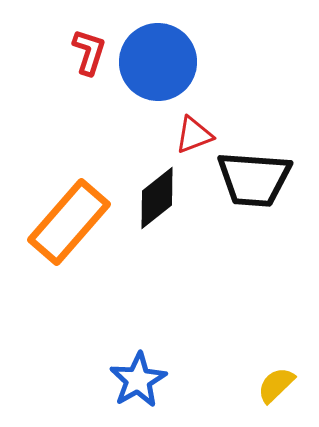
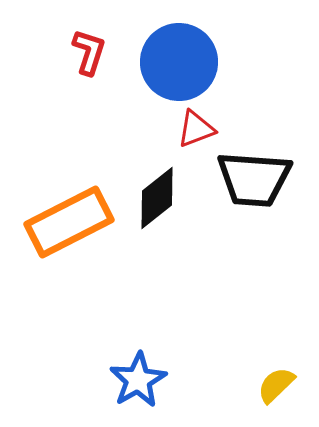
blue circle: moved 21 px right
red triangle: moved 2 px right, 6 px up
orange rectangle: rotated 22 degrees clockwise
